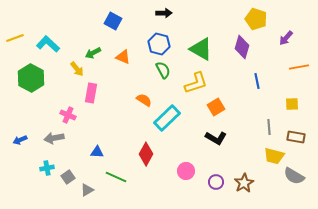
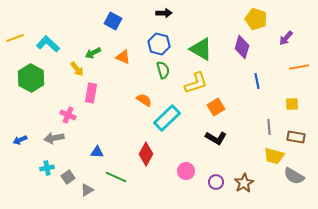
green semicircle: rotated 12 degrees clockwise
